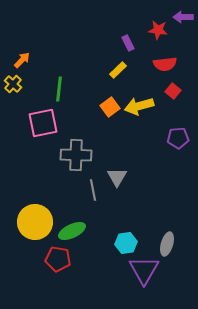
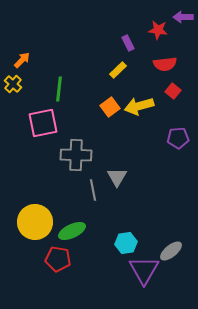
gray ellipse: moved 4 px right, 7 px down; rotated 35 degrees clockwise
